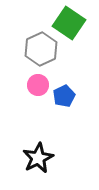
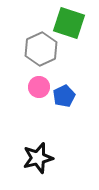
green square: rotated 16 degrees counterclockwise
pink circle: moved 1 px right, 2 px down
black star: rotated 12 degrees clockwise
